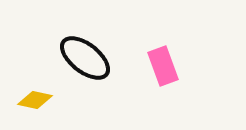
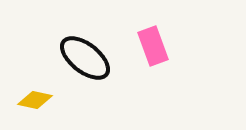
pink rectangle: moved 10 px left, 20 px up
